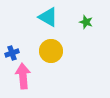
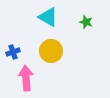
blue cross: moved 1 px right, 1 px up
pink arrow: moved 3 px right, 2 px down
